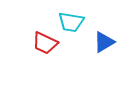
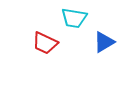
cyan trapezoid: moved 3 px right, 4 px up
